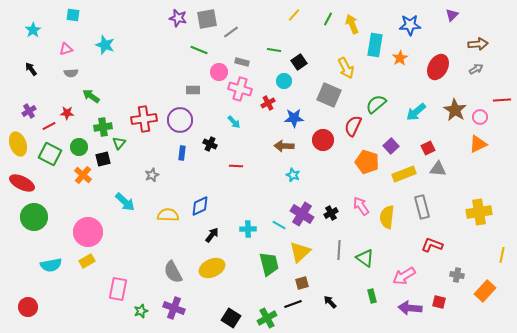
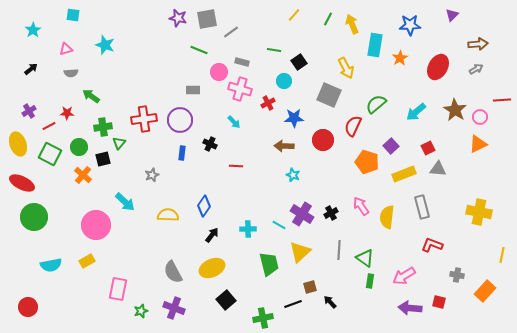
black arrow at (31, 69): rotated 88 degrees clockwise
blue diamond at (200, 206): moved 4 px right; rotated 30 degrees counterclockwise
yellow cross at (479, 212): rotated 20 degrees clockwise
pink circle at (88, 232): moved 8 px right, 7 px up
brown square at (302, 283): moved 8 px right, 4 px down
green rectangle at (372, 296): moved 2 px left, 15 px up; rotated 24 degrees clockwise
black square at (231, 318): moved 5 px left, 18 px up; rotated 18 degrees clockwise
green cross at (267, 318): moved 4 px left; rotated 18 degrees clockwise
